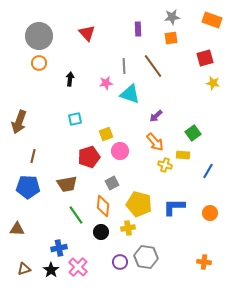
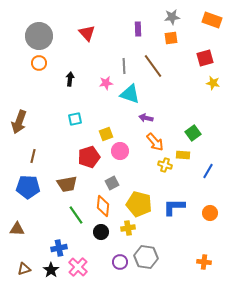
purple arrow at (156, 116): moved 10 px left, 2 px down; rotated 56 degrees clockwise
